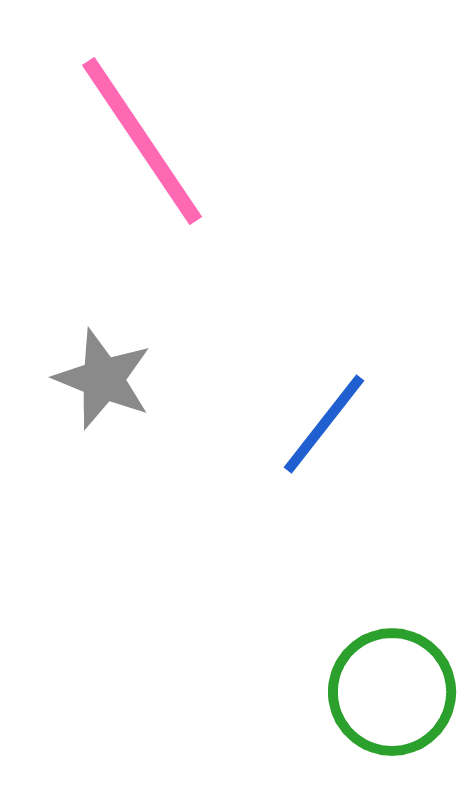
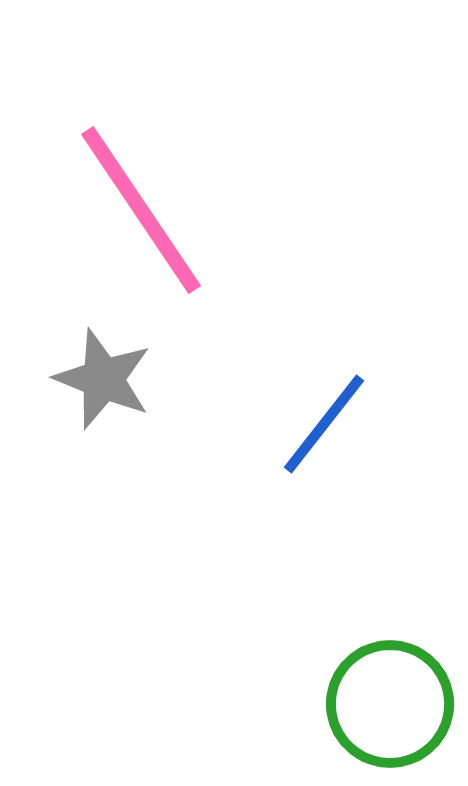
pink line: moved 1 px left, 69 px down
green circle: moved 2 px left, 12 px down
